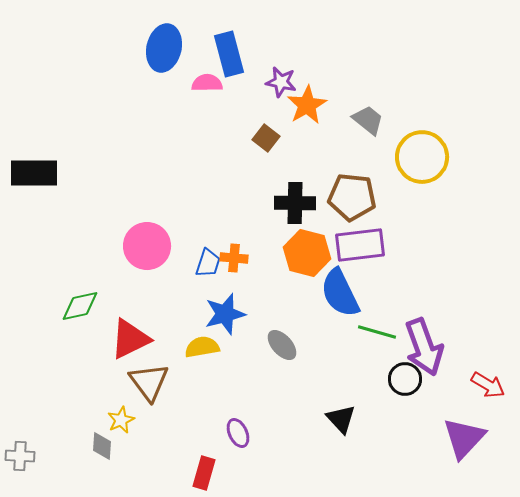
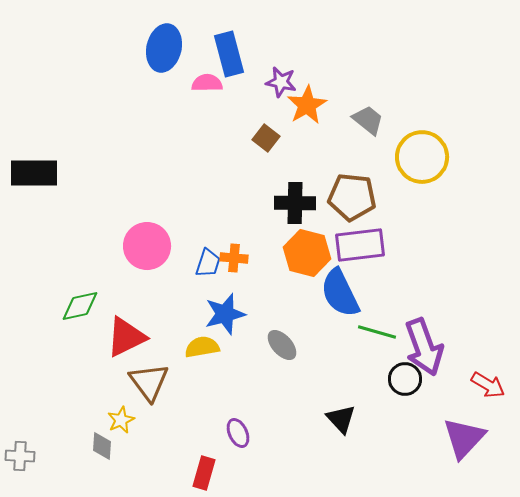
red triangle: moved 4 px left, 2 px up
